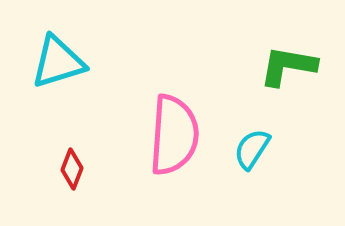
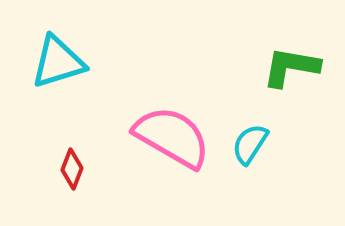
green L-shape: moved 3 px right, 1 px down
pink semicircle: moved 2 px left, 2 px down; rotated 64 degrees counterclockwise
cyan semicircle: moved 2 px left, 5 px up
